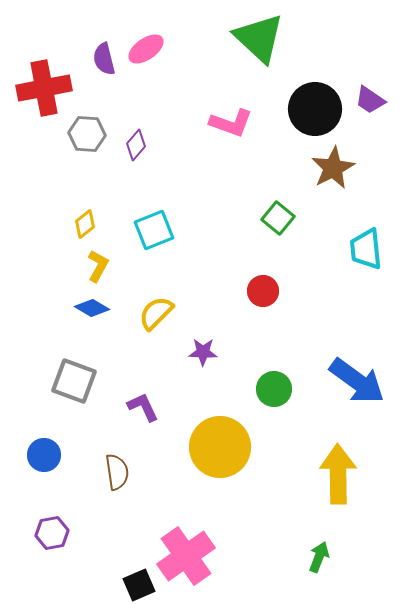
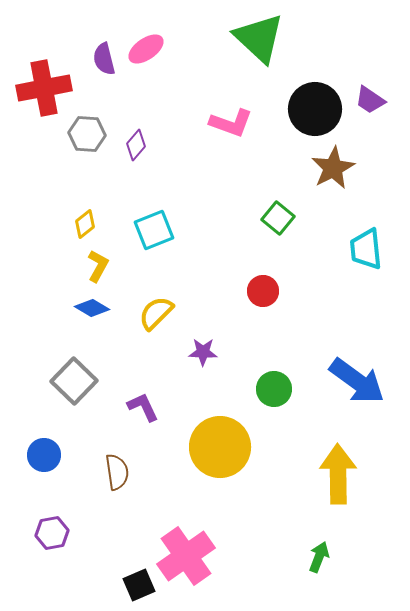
gray square: rotated 24 degrees clockwise
